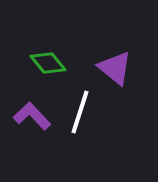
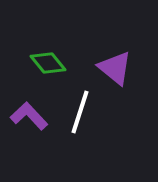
purple L-shape: moved 3 px left
